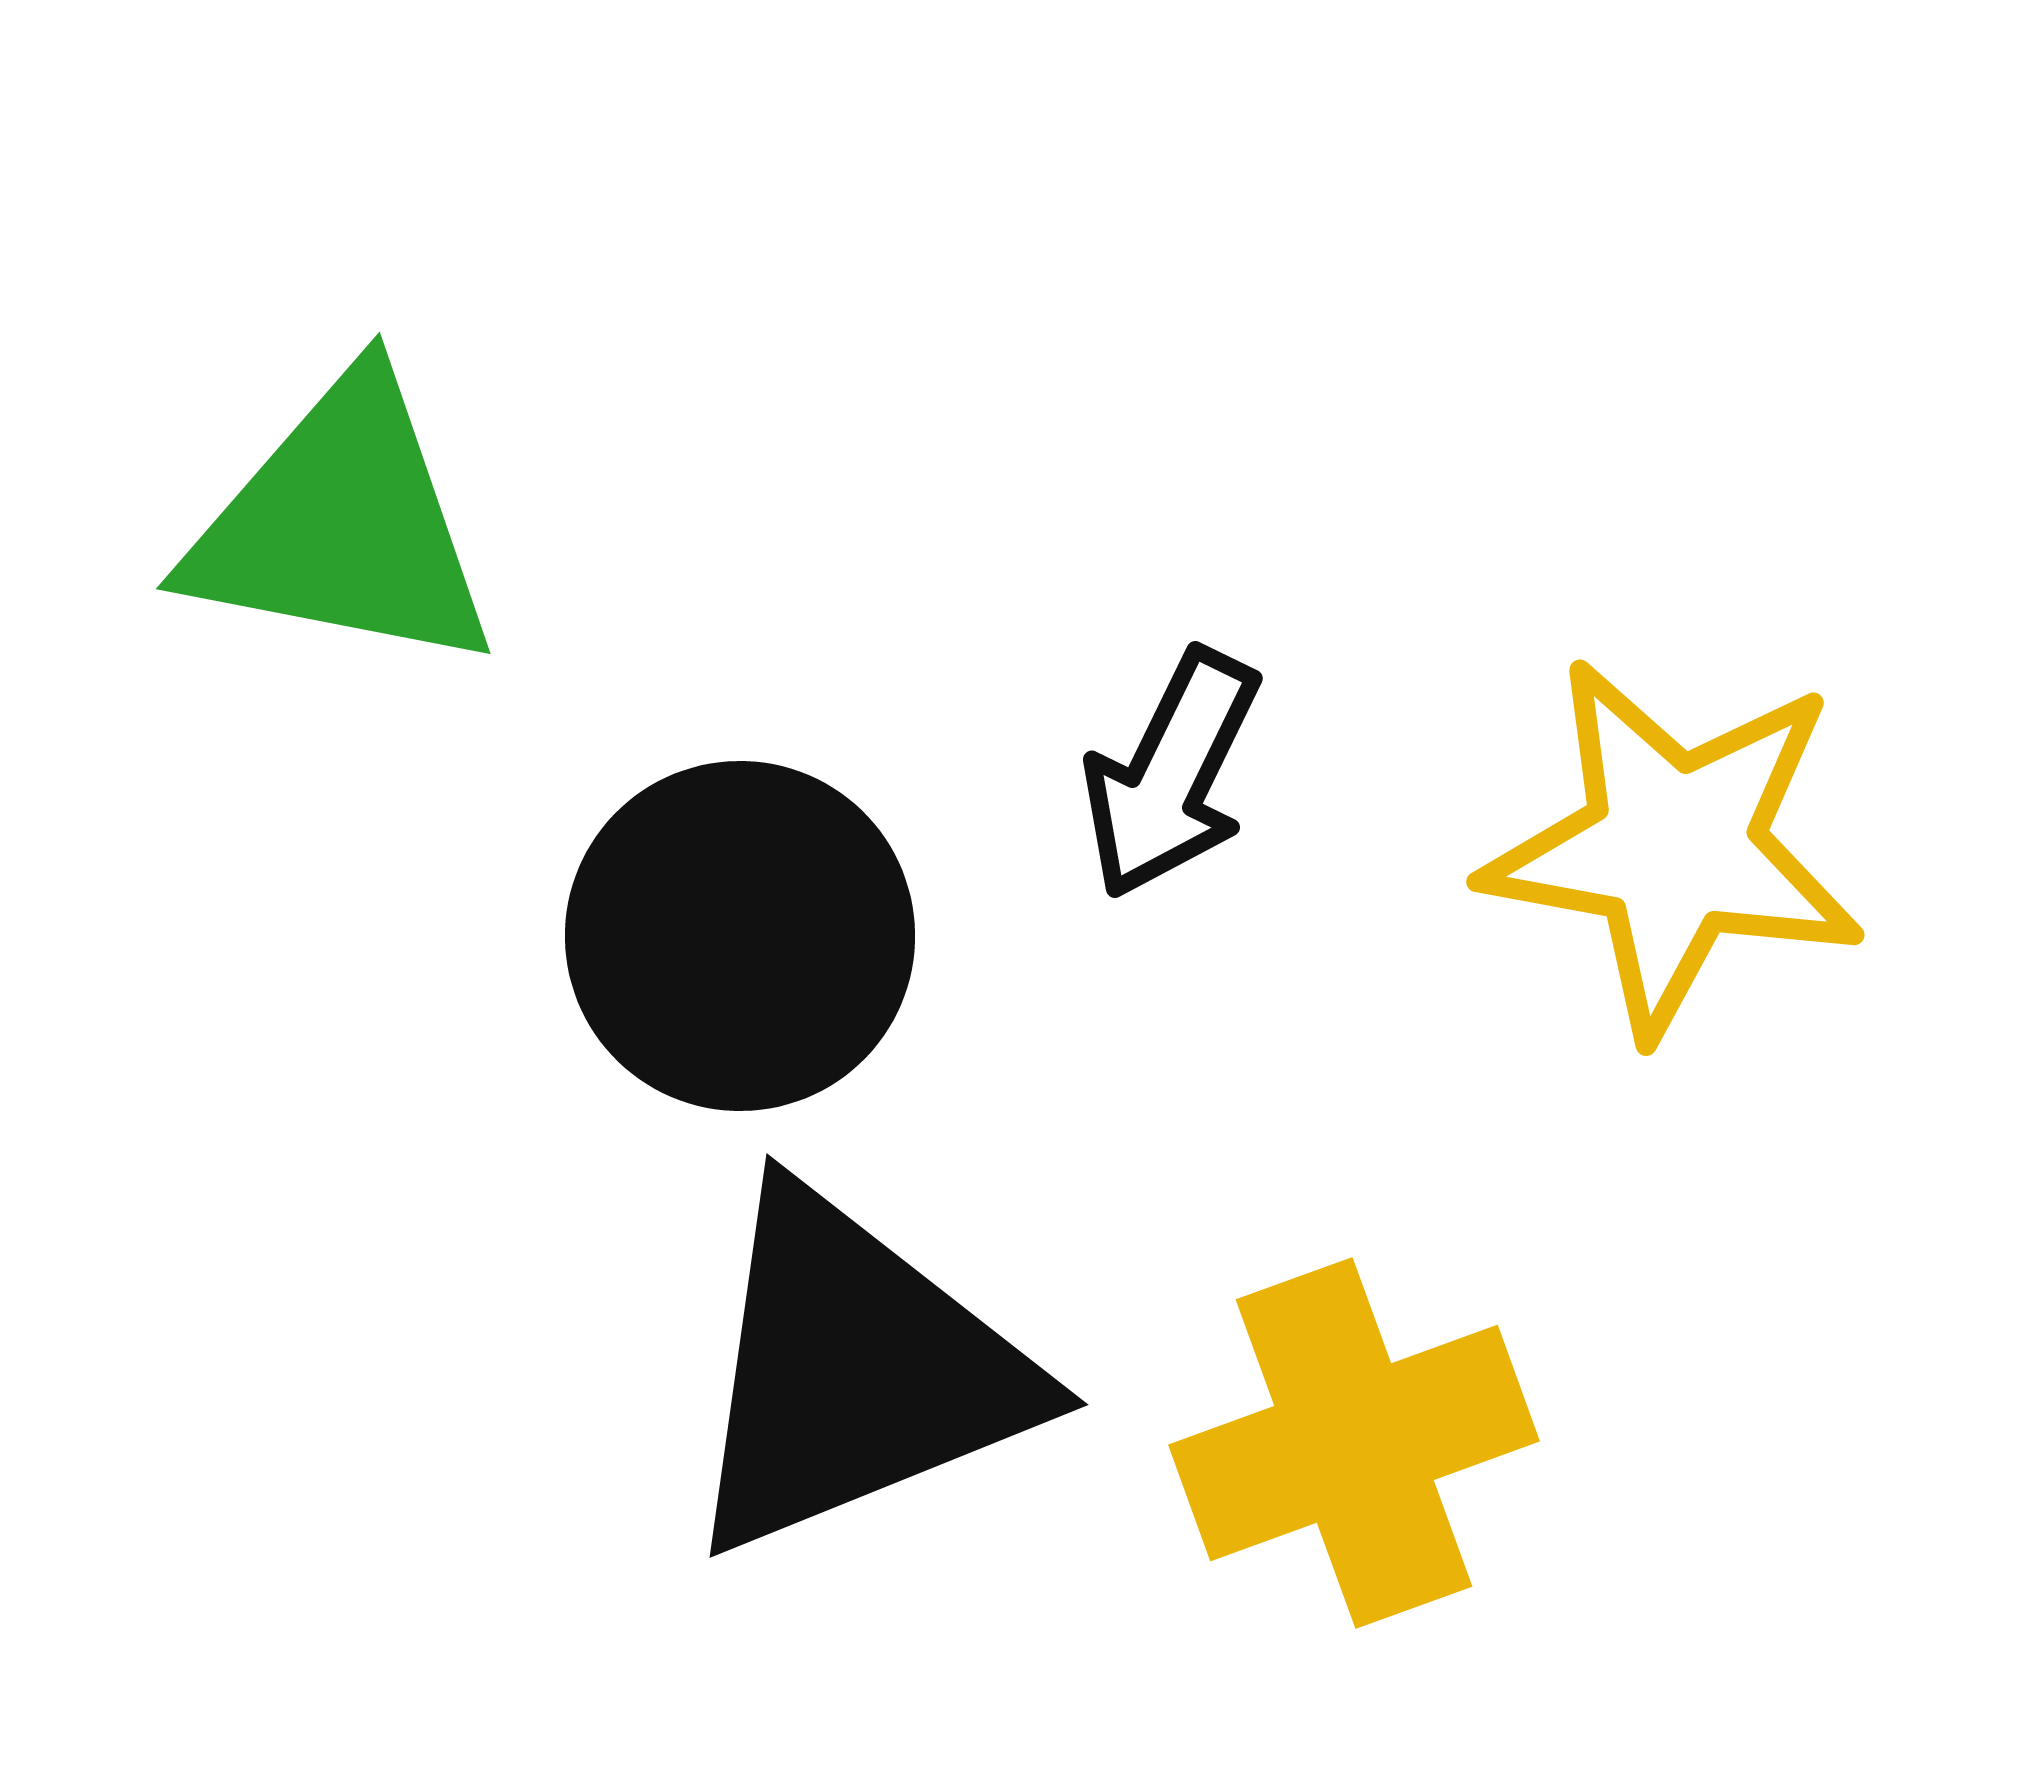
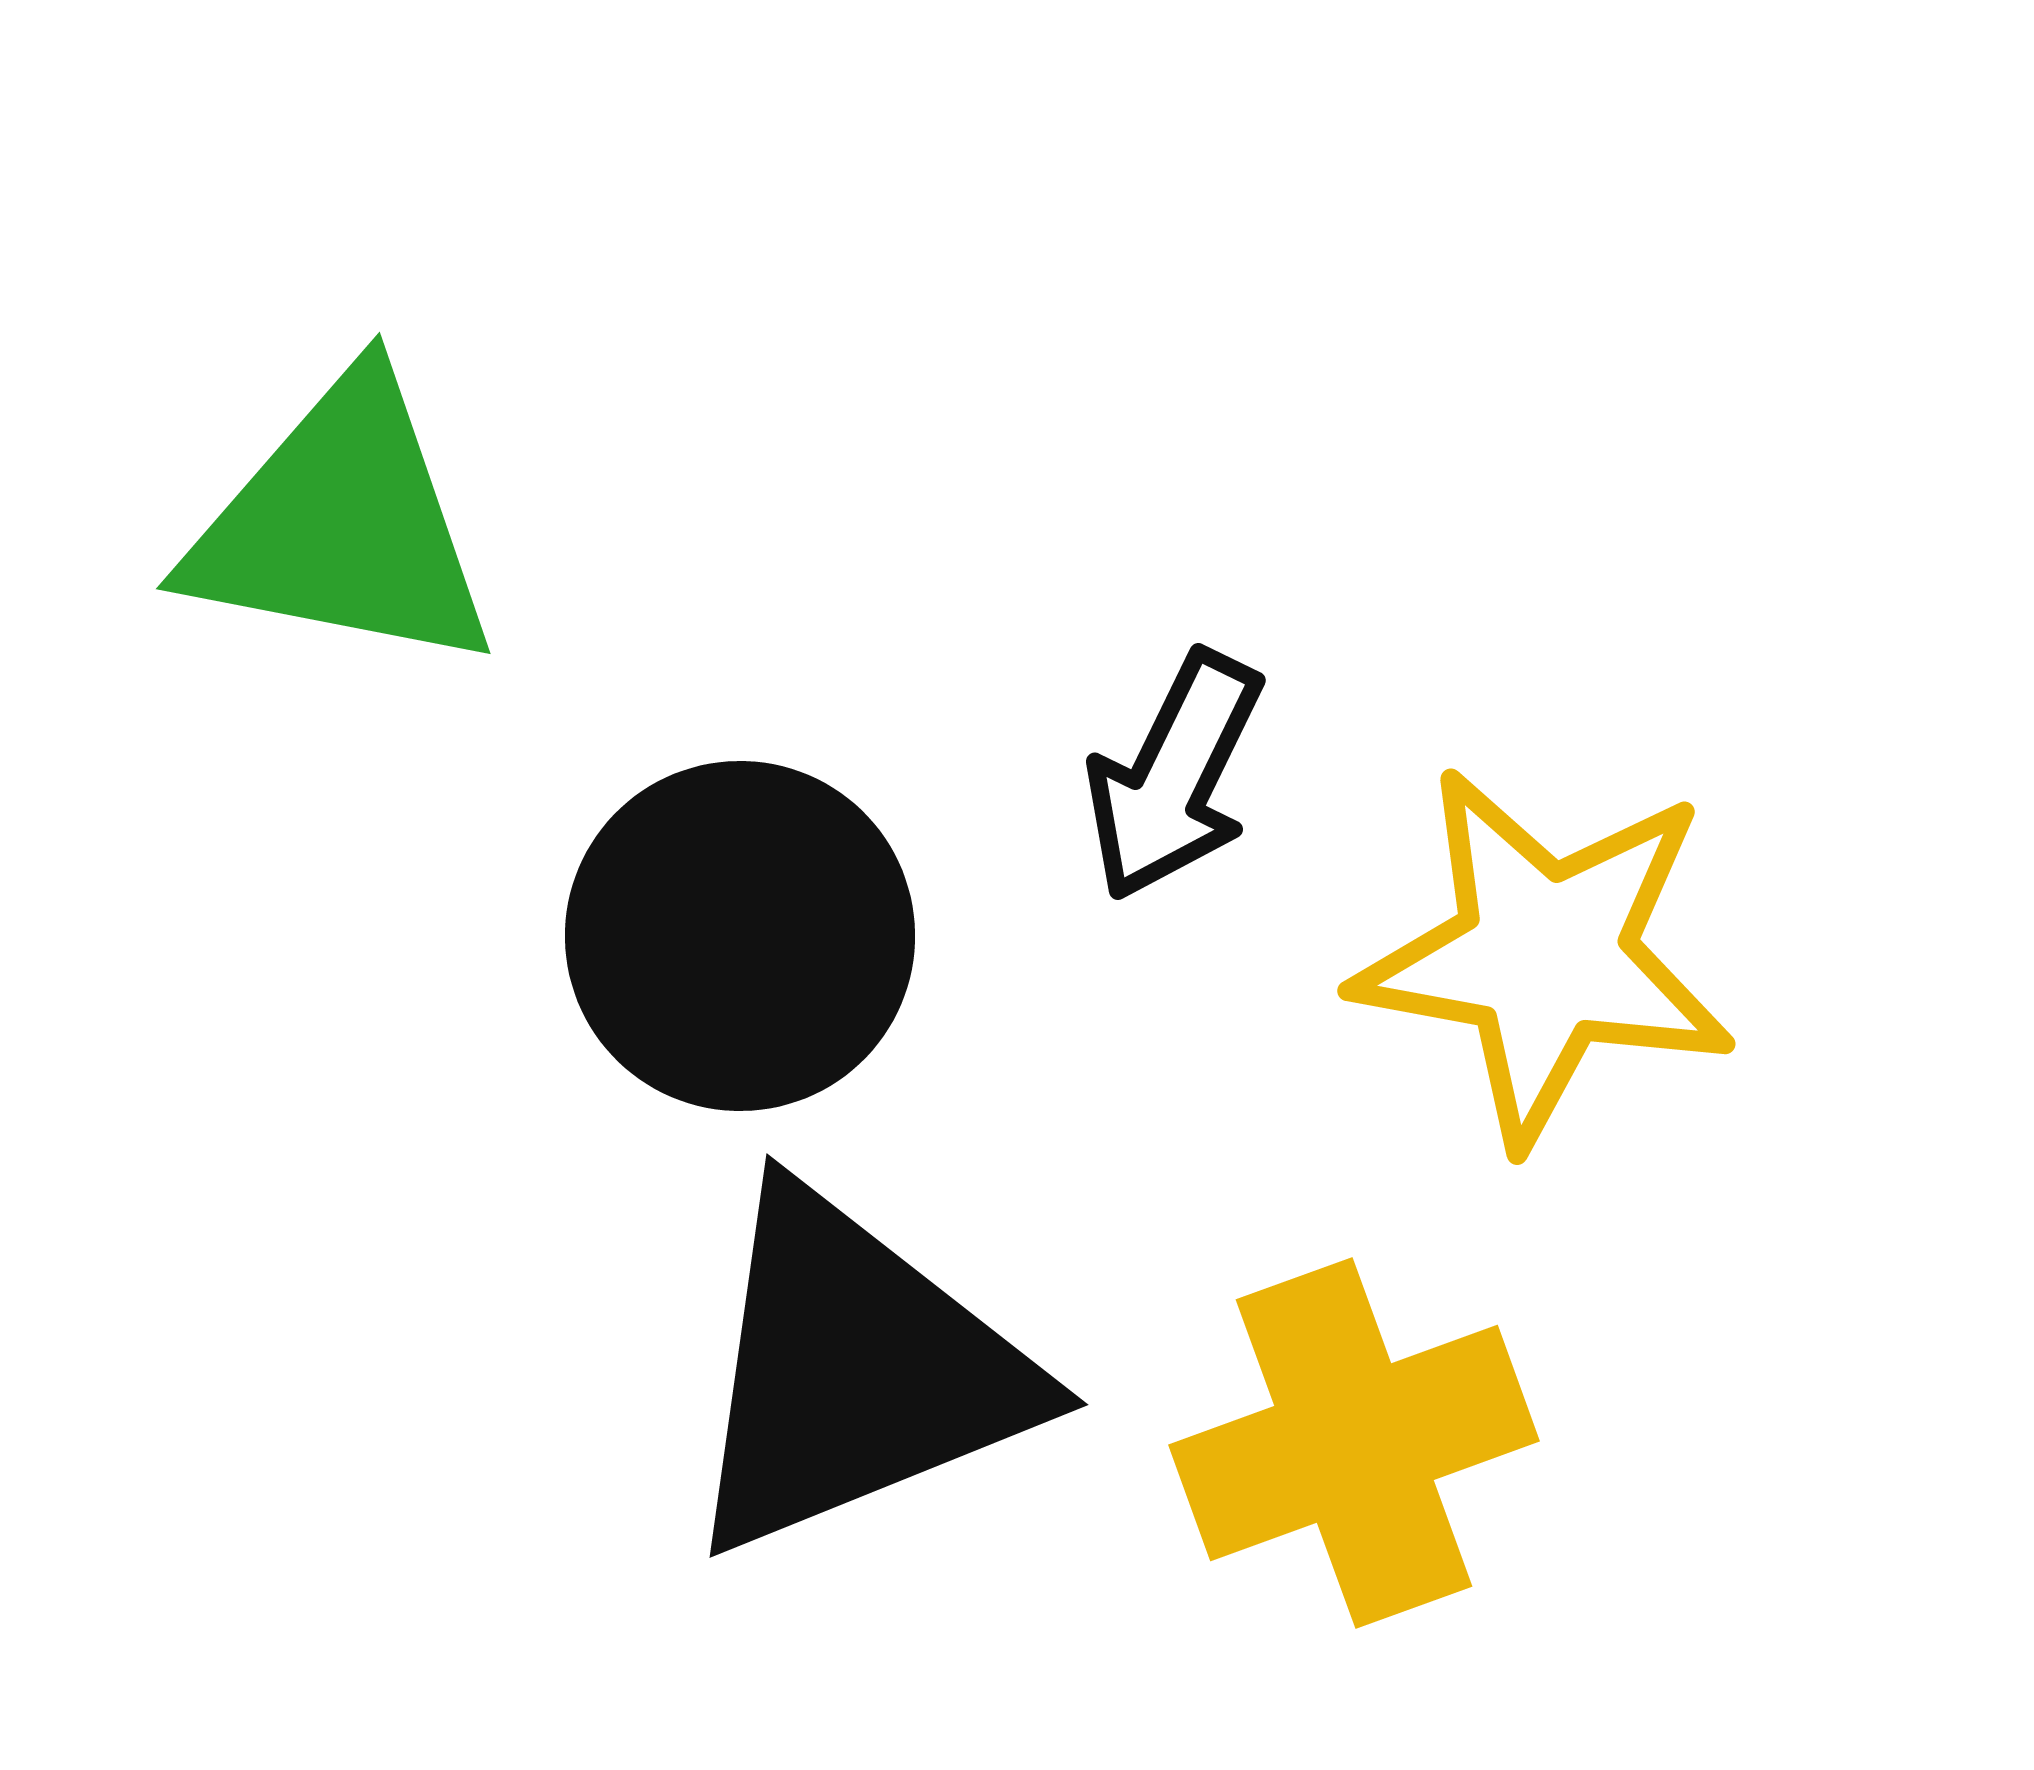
black arrow: moved 3 px right, 2 px down
yellow star: moved 129 px left, 109 px down
